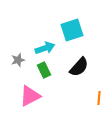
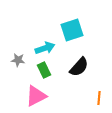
gray star: rotated 24 degrees clockwise
pink triangle: moved 6 px right
